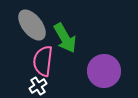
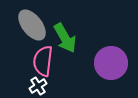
purple circle: moved 7 px right, 8 px up
